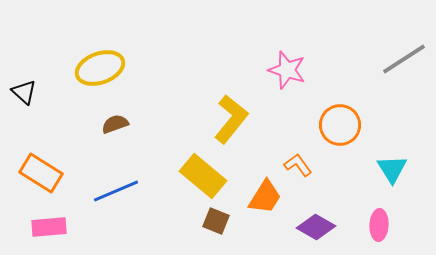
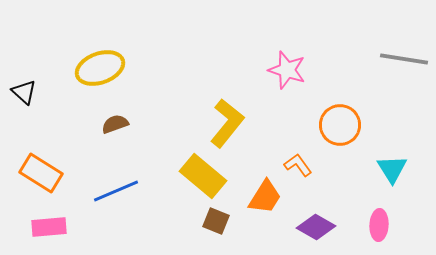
gray line: rotated 42 degrees clockwise
yellow L-shape: moved 4 px left, 4 px down
